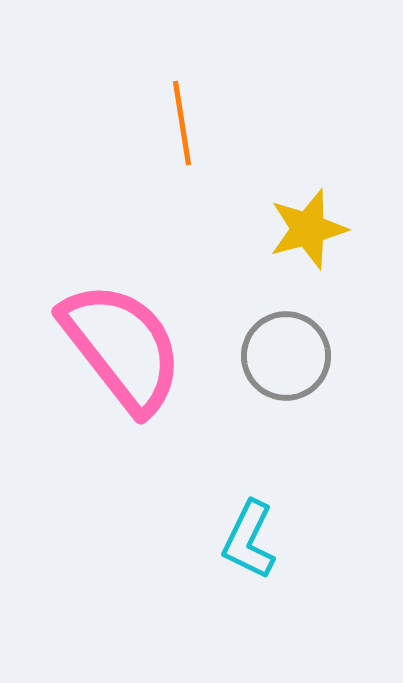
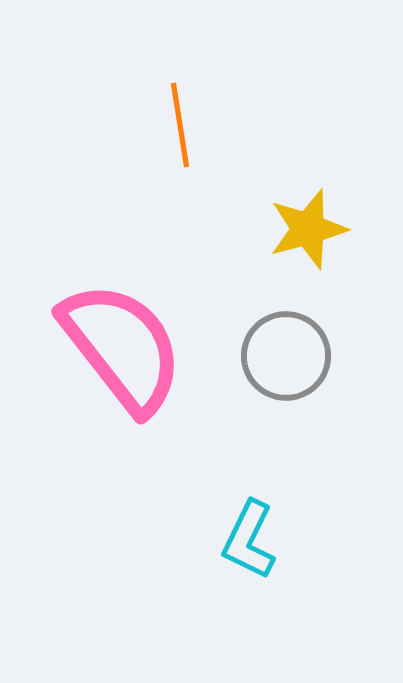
orange line: moved 2 px left, 2 px down
